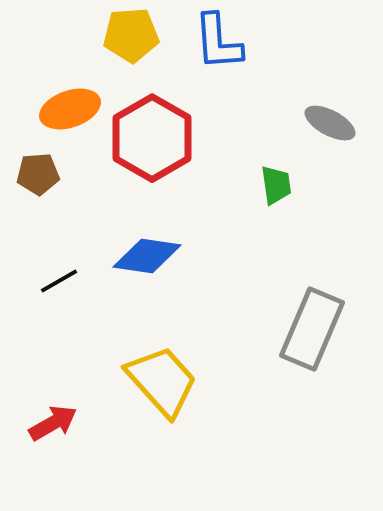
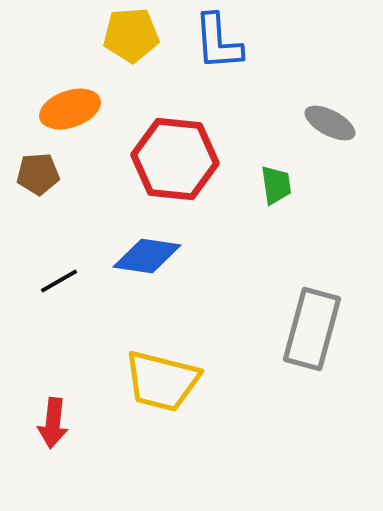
red hexagon: moved 23 px right, 21 px down; rotated 24 degrees counterclockwise
gray rectangle: rotated 8 degrees counterclockwise
yellow trapezoid: rotated 146 degrees clockwise
red arrow: rotated 126 degrees clockwise
